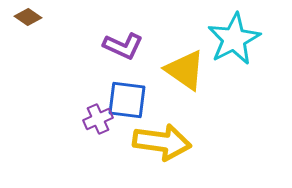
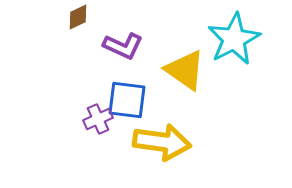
brown diamond: moved 50 px right; rotated 60 degrees counterclockwise
